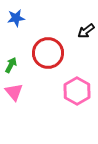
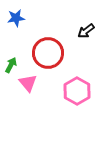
pink triangle: moved 14 px right, 9 px up
